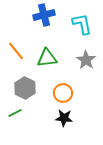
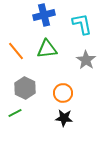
green triangle: moved 9 px up
